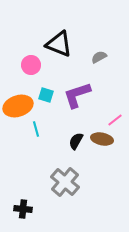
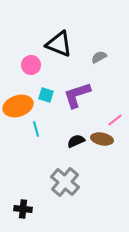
black semicircle: rotated 36 degrees clockwise
